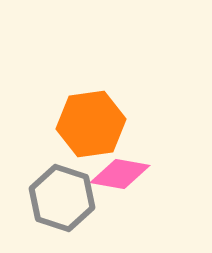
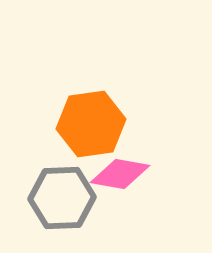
gray hexagon: rotated 20 degrees counterclockwise
